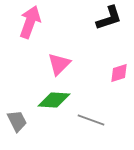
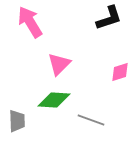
pink arrow: rotated 52 degrees counterclockwise
pink diamond: moved 1 px right, 1 px up
gray trapezoid: rotated 25 degrees clockwise
